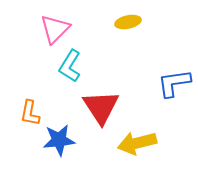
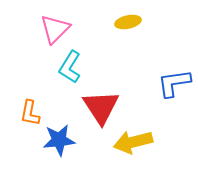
cyan L-shape: moved 1 px down
yellow arrow: moved 4 px left, 1 px up
